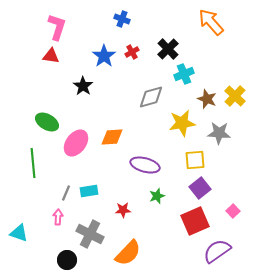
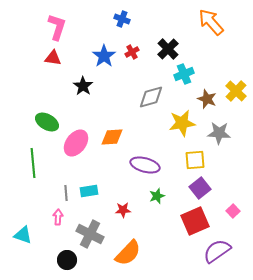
red triangle: moved 2 px right, 2 px down
yellow cross: moved 1 px right, 5 px up
gray line: rotated 28 degrees counterclockwise
cyan triangle: moved 4 px right, 2 px down
